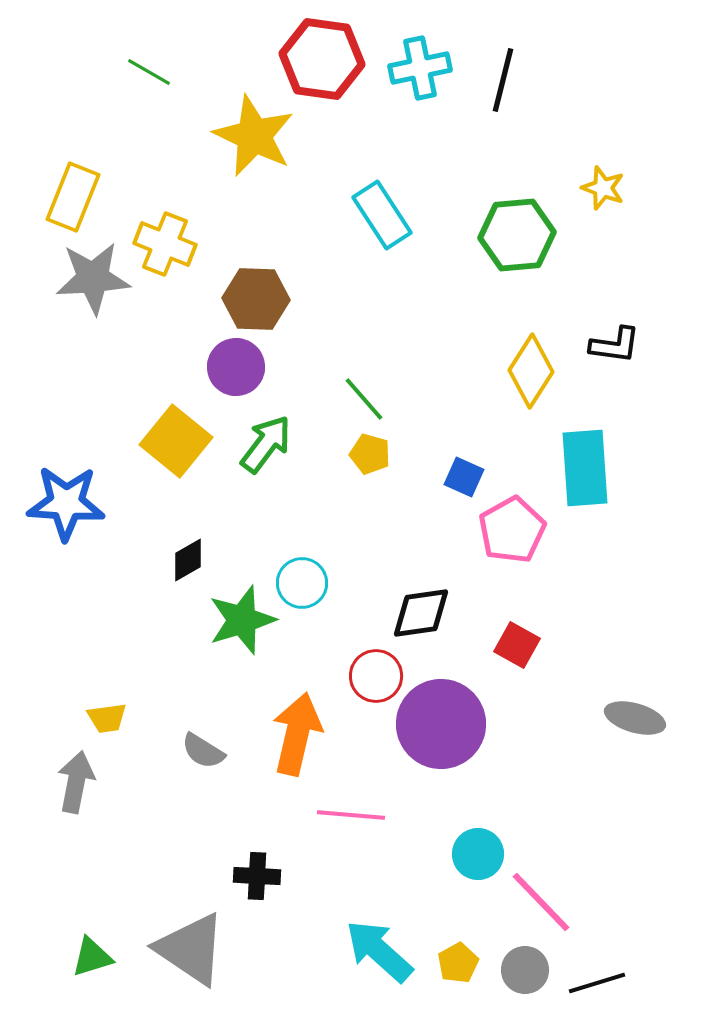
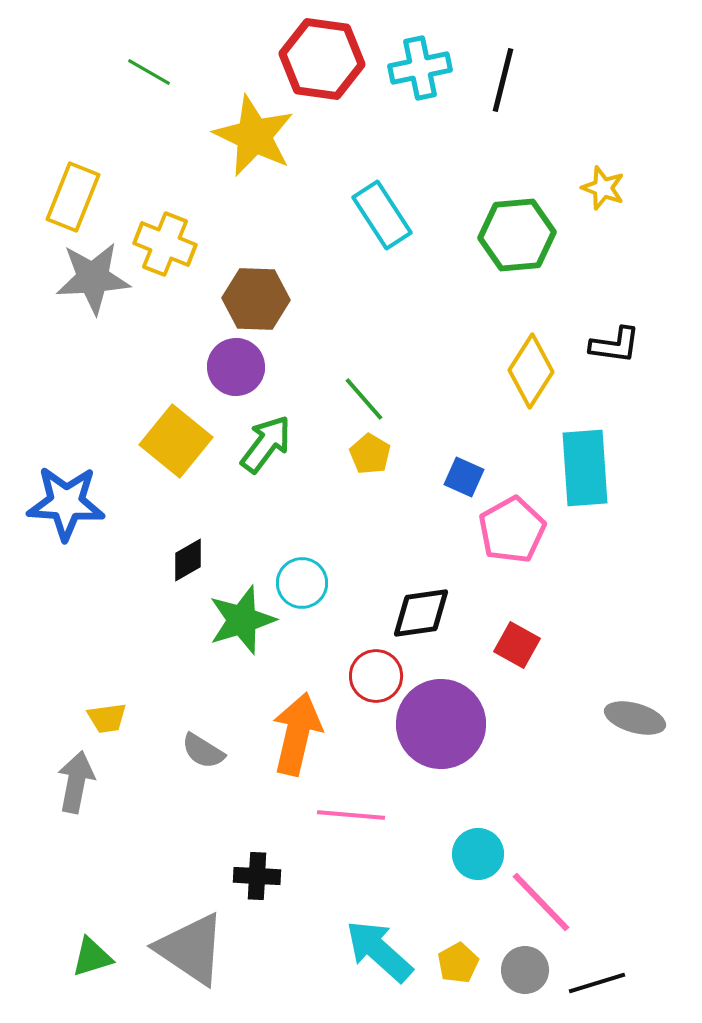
yellow pentagon at (370, 454): rotated 15 degrees clockwise
